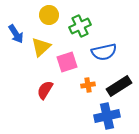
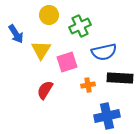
yellow triangle: moved 3 px down; rotated 15 degrees counterclockwise
black rectangle: moved 1 px right, 8 px up; rotated 35 degrees clockwise
